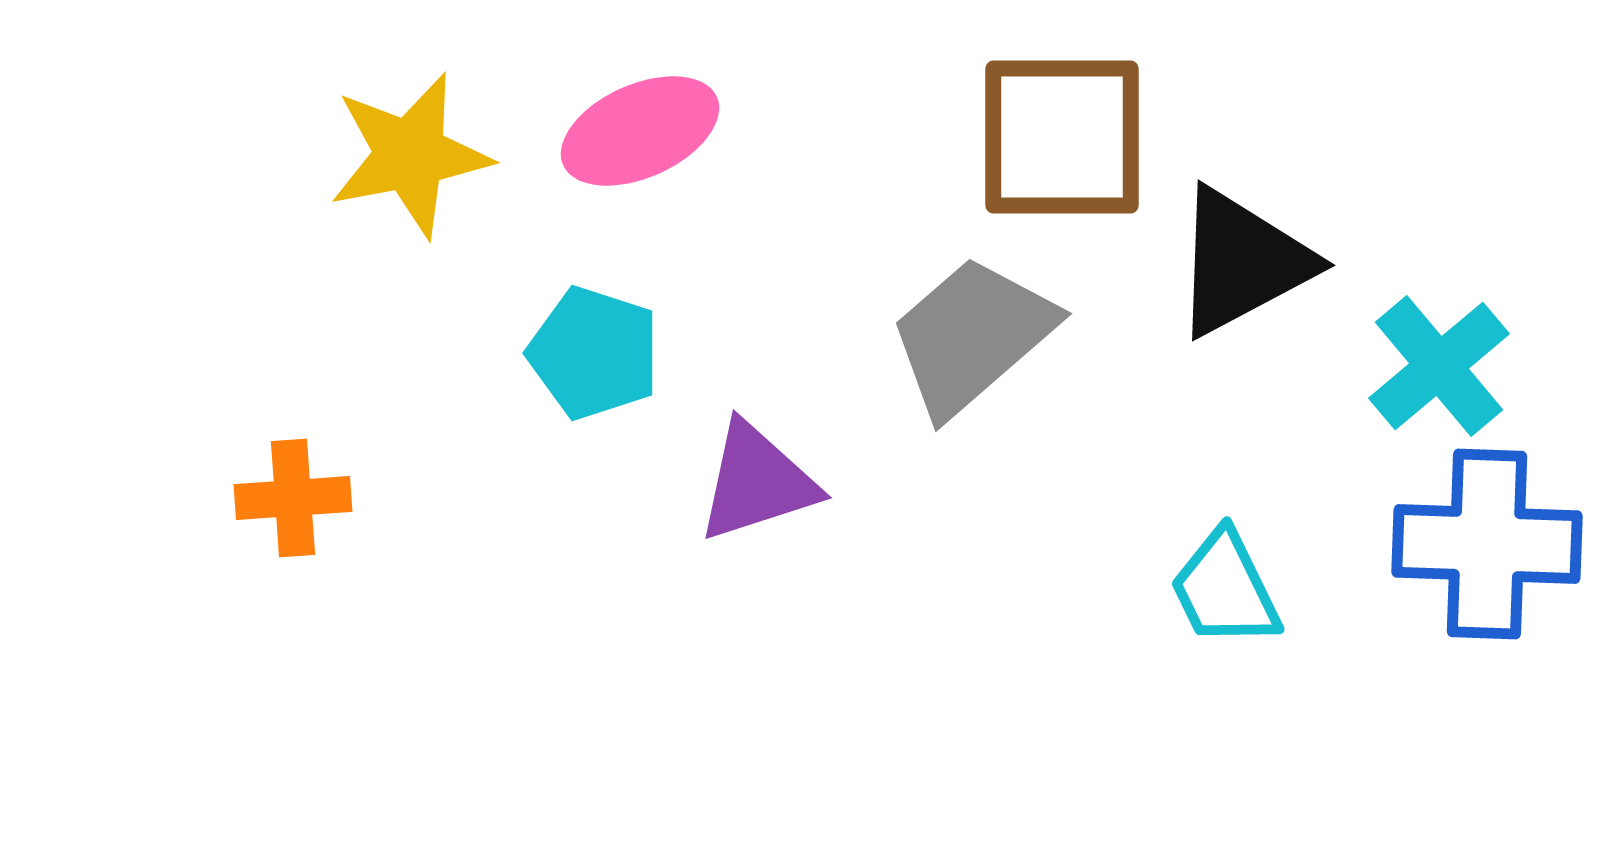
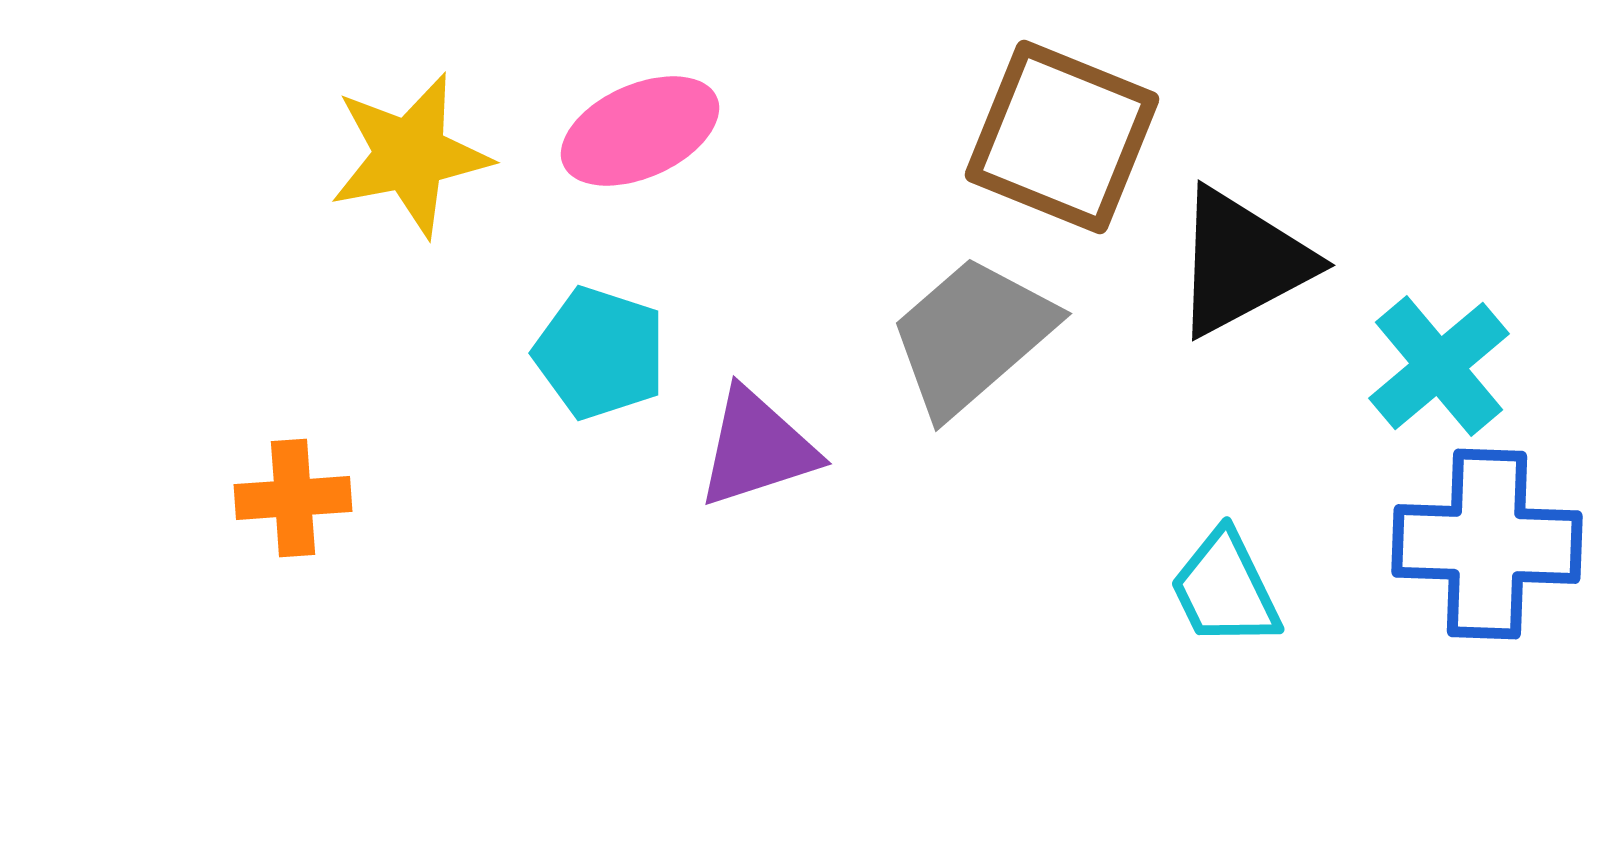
brown square: rotated 22 degrees clockwise
cyan pentagon: moved 6 px right
purple triangle: moved 34 px up
